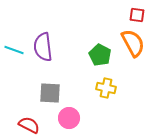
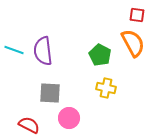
purple semicircle: moved 4 px down
